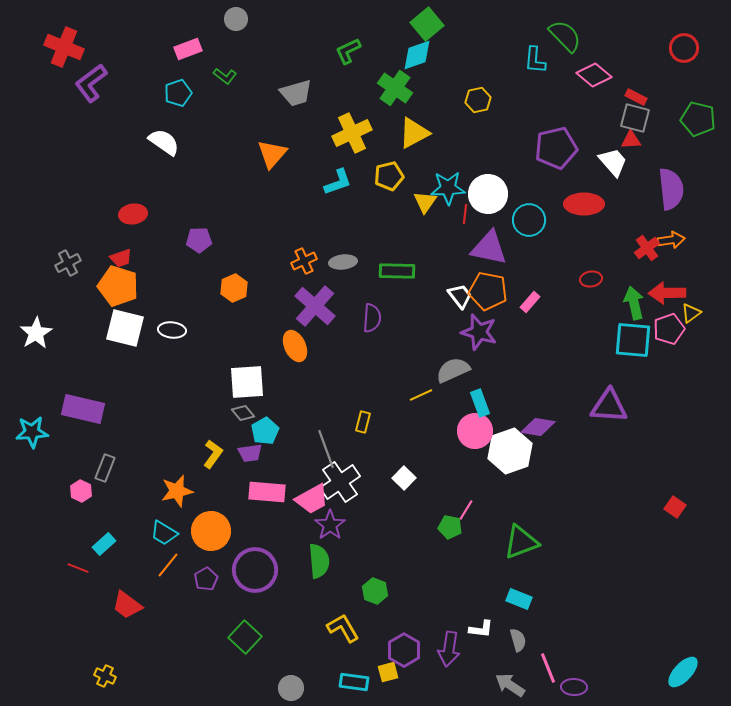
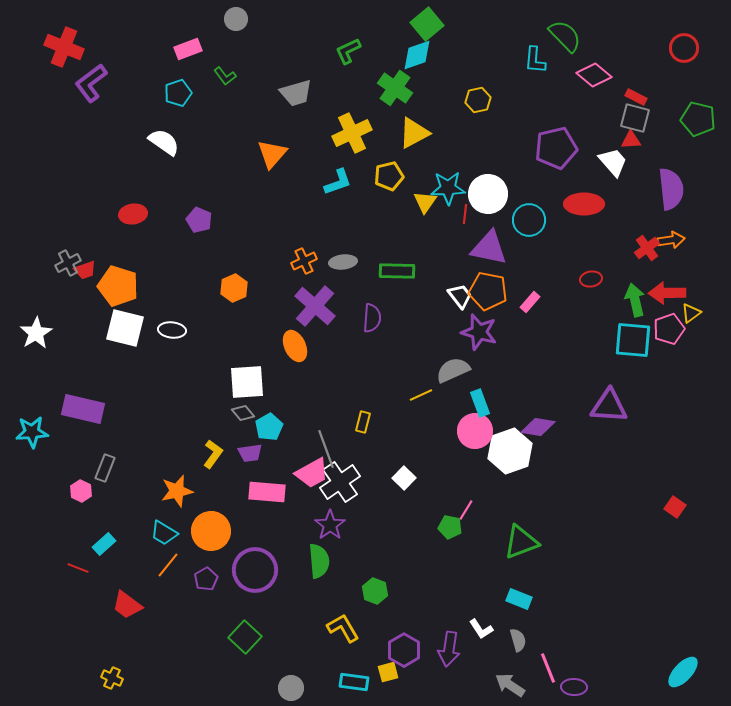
green L-shape at (225, 76): rotated 15 degrees clockwise
purple pentagon at (199, 240): moved 20 px up; rotated 25 degrees clockwise
red trapezoid at (121, 258): moved 36 px left, 12 px down
green arrow at (634, 303): moved 1 px right, 3 px up
cyan pentagon at (265, 431): moved 4 px right, 4 px up
pink trapezoid at (312, 499): moved 26 px up
white L-shape at (481, 629): rotated 50 degrees clockwise
yellow cross at (105, 676): moved 7 px right, 2 px down
